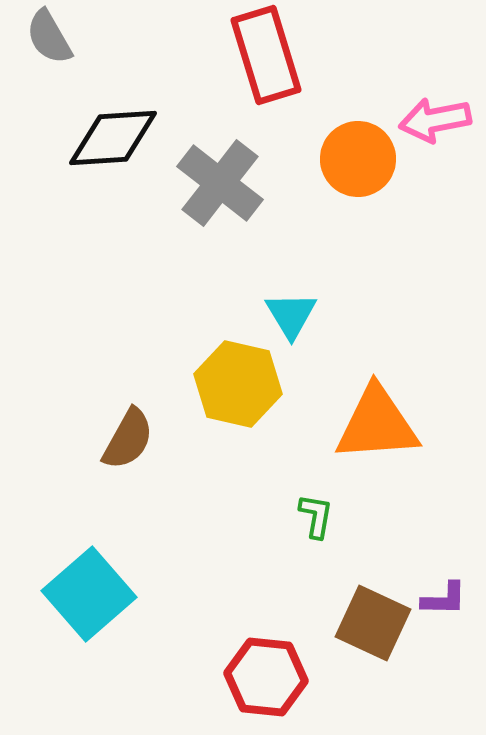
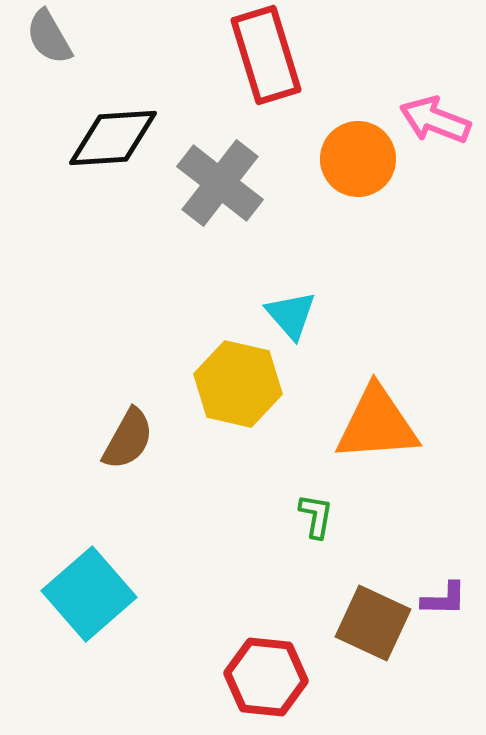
pink arrow: rotated 32 degrees clockwise
cyan triangle: rotated 10 degrees counterclockwise
